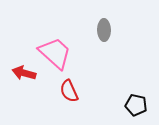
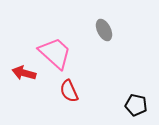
gray ellipse: rotated 25 degrees counterclockwise
